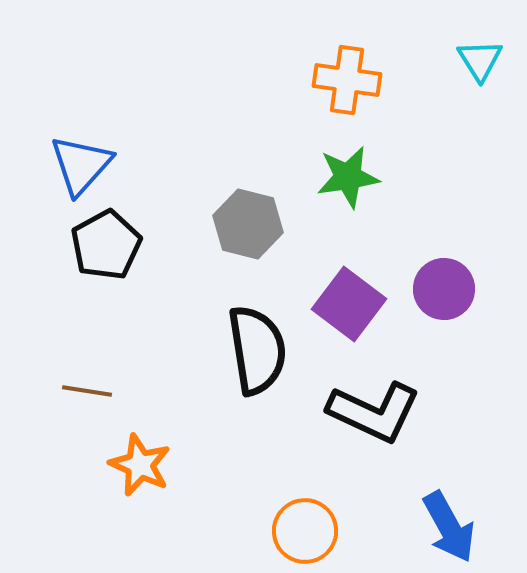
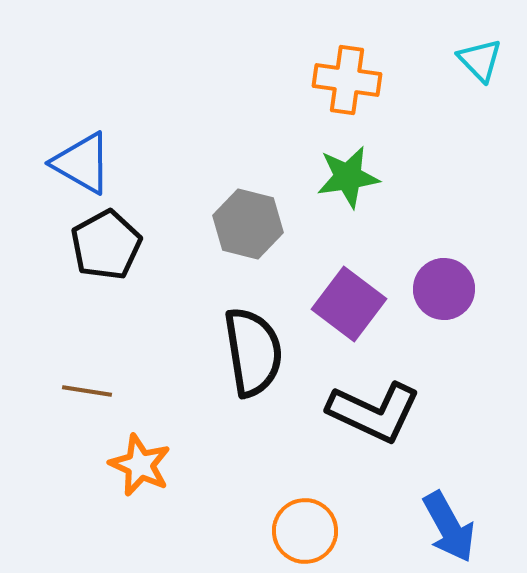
cyan triangle: rotated 12 degrees counterclockwise
blue triangle: moved 1 px right, 2 px up; rotated 42 degrees counterclockwise
black semicircle: moved 4 px left, 2 px down
